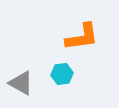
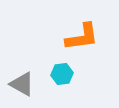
gray triangle: moved 1 px right, 1 px down
